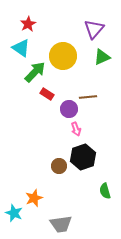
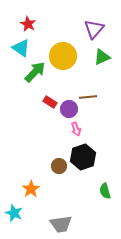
red star: rotated 14 degrees counterclockwise
red rectangle: moved 3 px right, 8 px down
orange star: moved 3 px left, 9 px up; rotated 12 degrees counterclockwise
